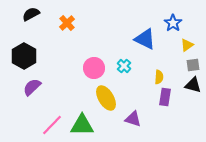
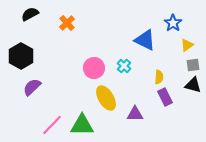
black semicircle: moved 1 px left
blue triangle: moved 1 px down
black hexagon: moved 3 px left
purple rectangle: rotated 36 degrees counterclockwise
purple triangle: moved 2 px right, 5 px up; rotated 18 degrees counterclockwise
